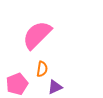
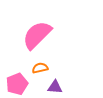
orange semicircle: moved 2 px left, 1 px up; rotated 112 degrees counterclockwise
purple triangle: rotated 28 degrees clockwise
